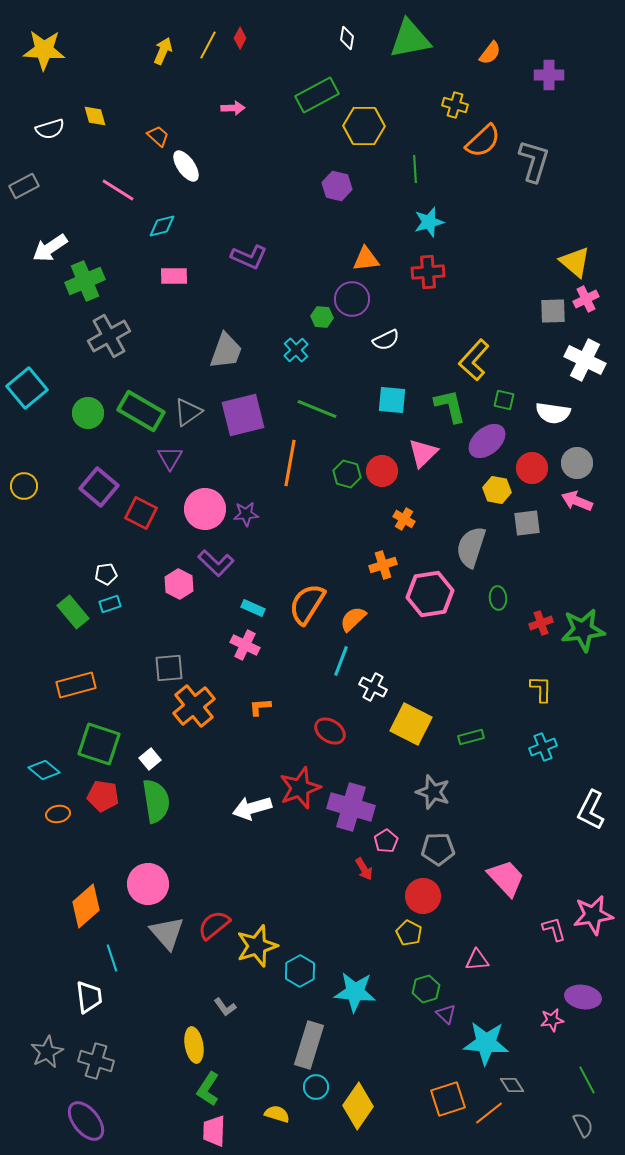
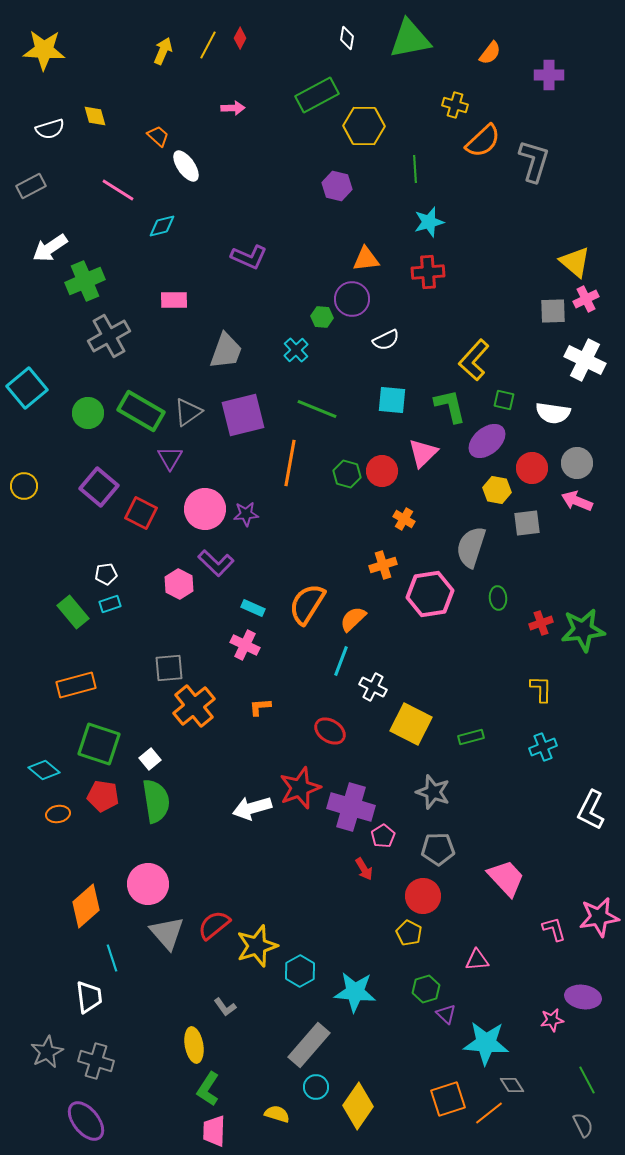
gray rectangle at (24, 186): moved 7 px right
pink rectangle at (174, 276): moved 24 px down
pink pentagon at (386, 841): moved 3 px left, 5 px up
pink star at (593, 915): moved 6 px right, 2 px down
gray rectangle at (309, 1045): rotated 24 degrees clockwise
